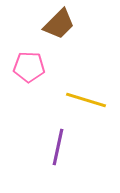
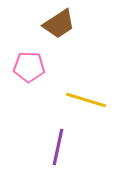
brown trapezoid: rotated 12 degrees clockwise
